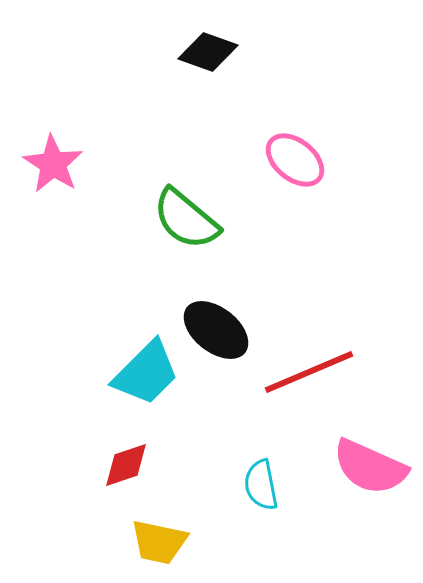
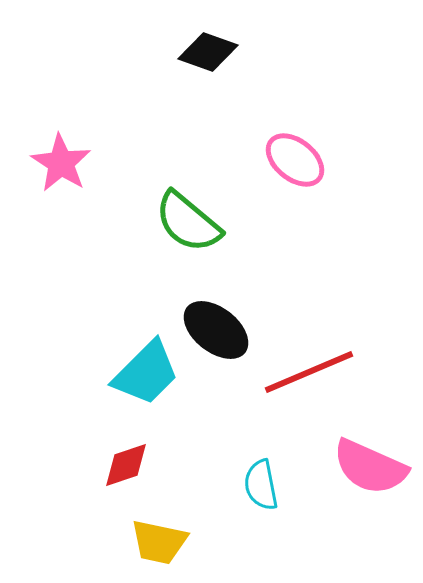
pink star: moved 8 px right, 1 px up
green semicircle: moved 2 px right, 3 px down
